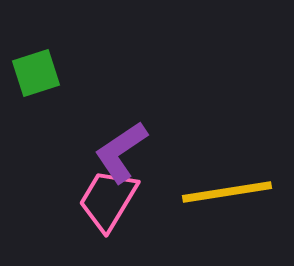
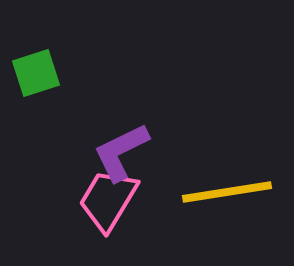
purple L-shape: rotated 8 degrees clockwise
